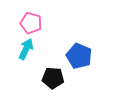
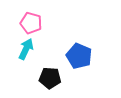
black pentagon: moved 3 px left
